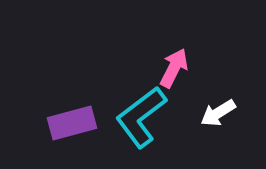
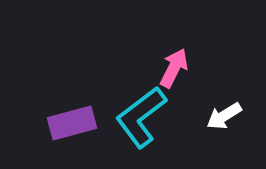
white arrow: moved 6 px right, 3 px down
